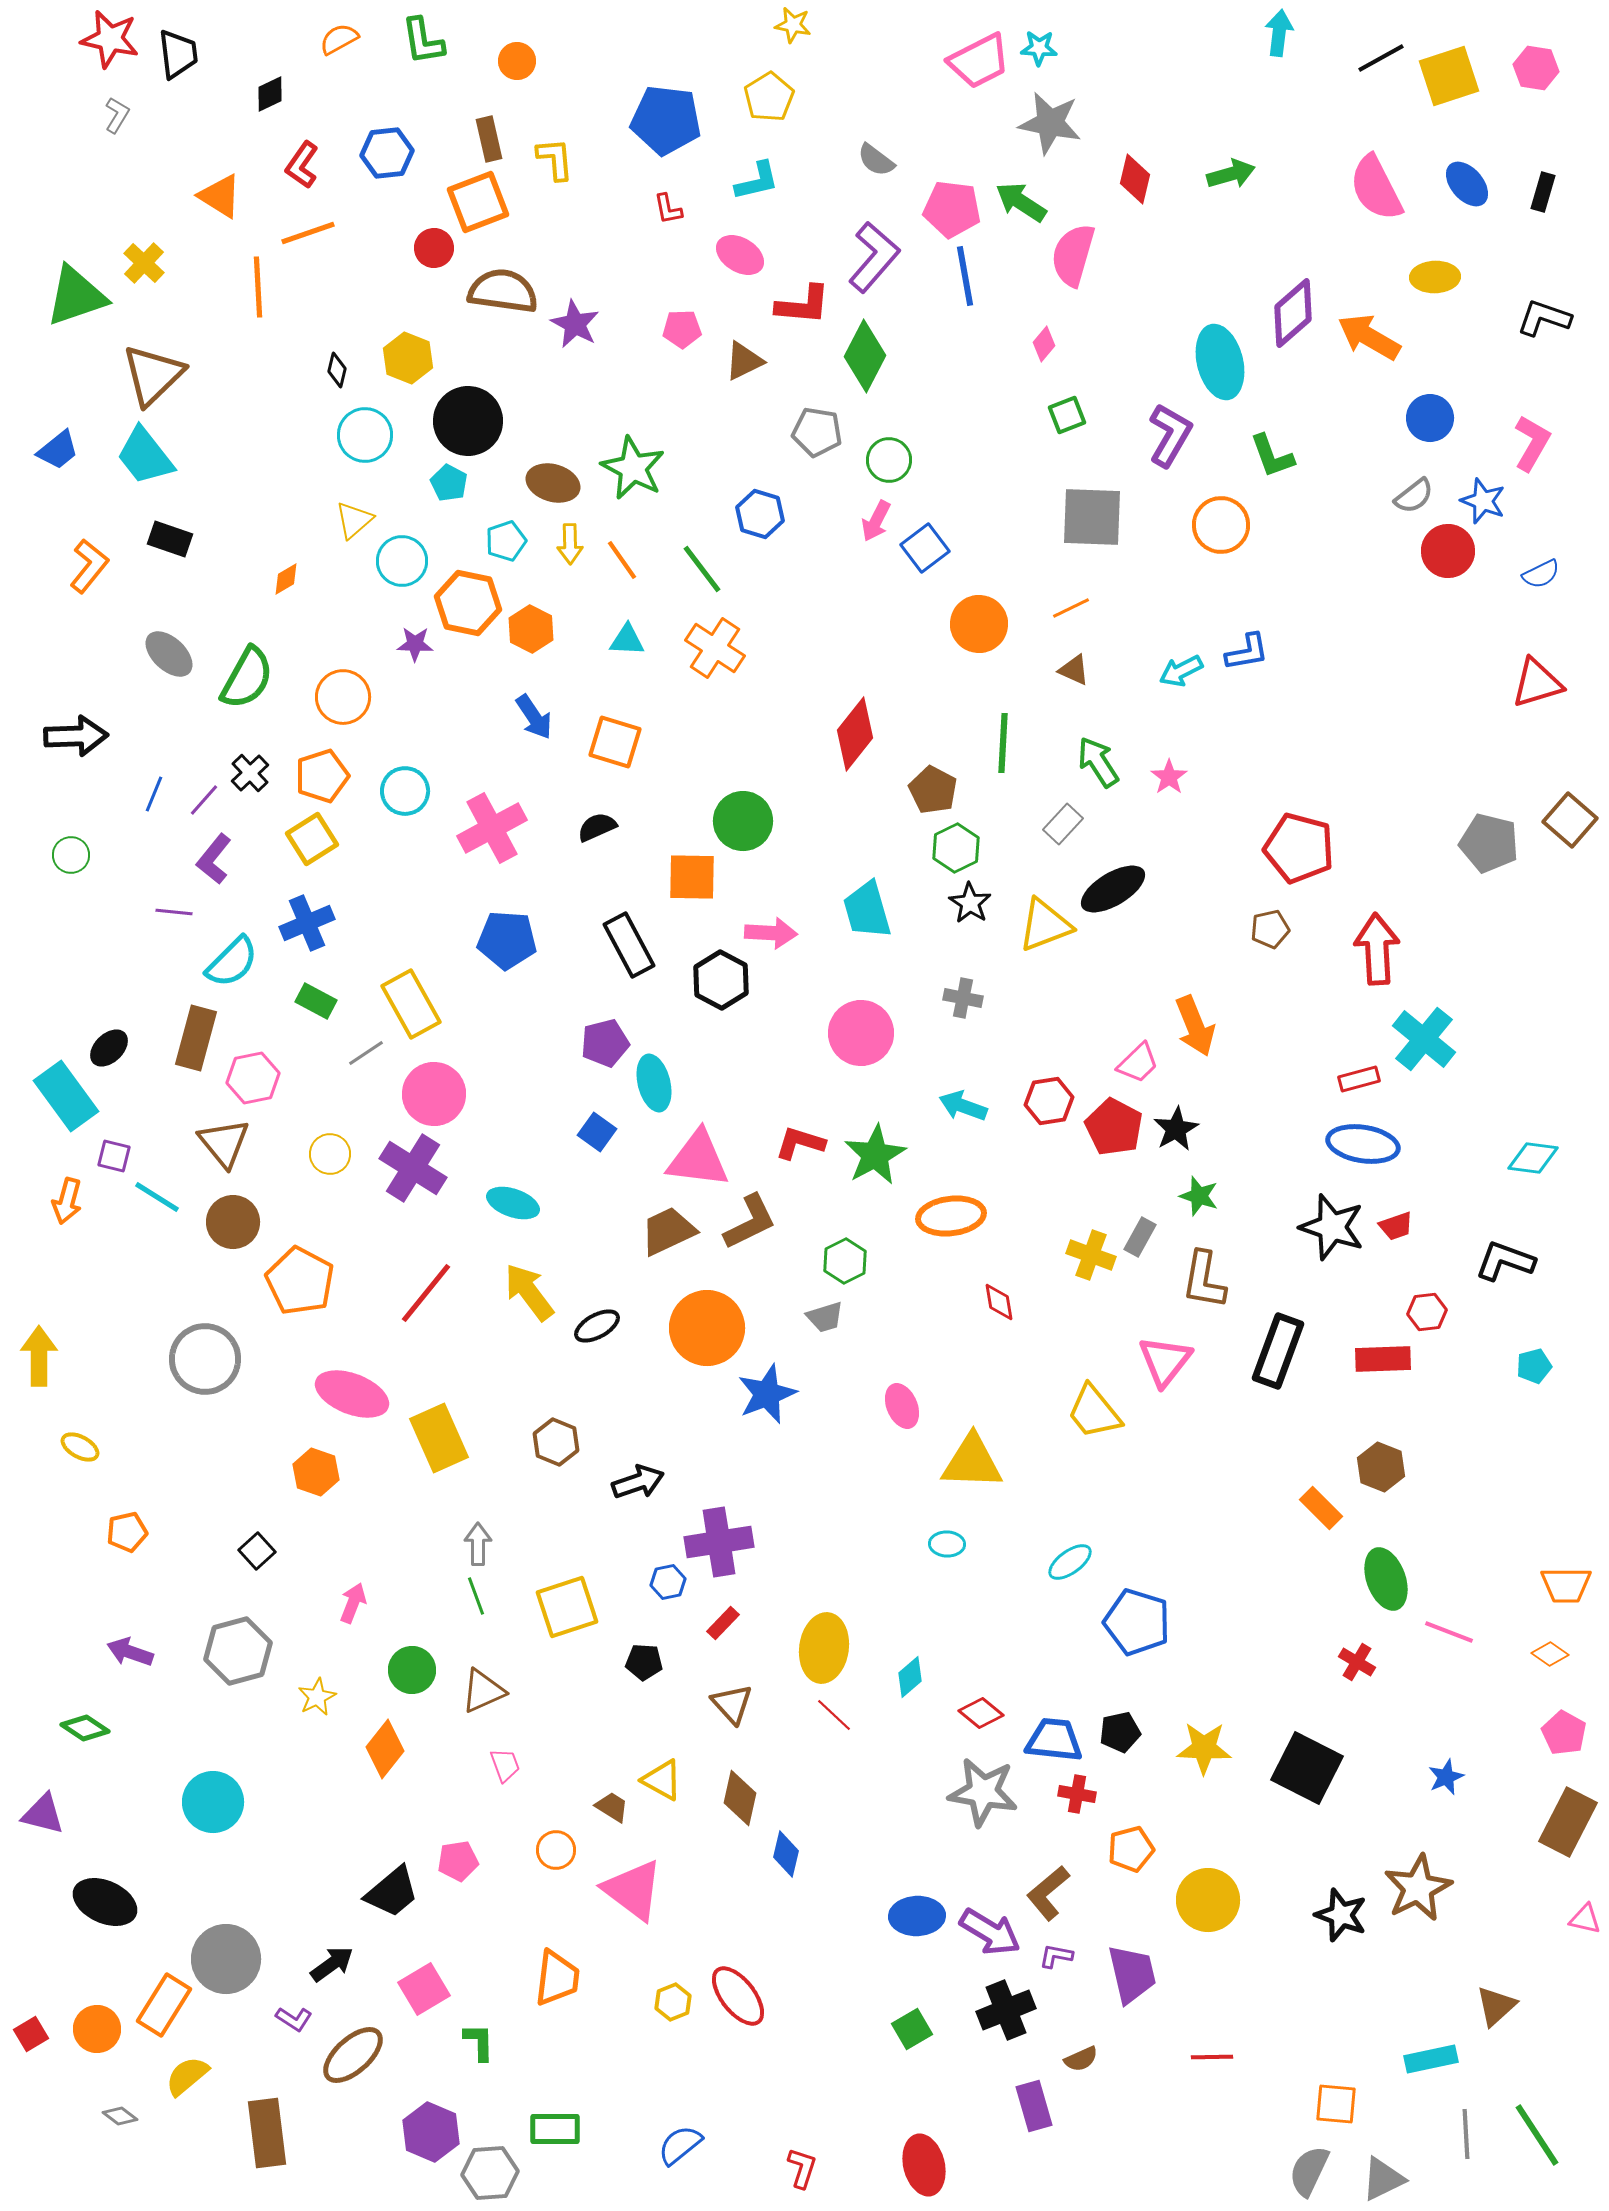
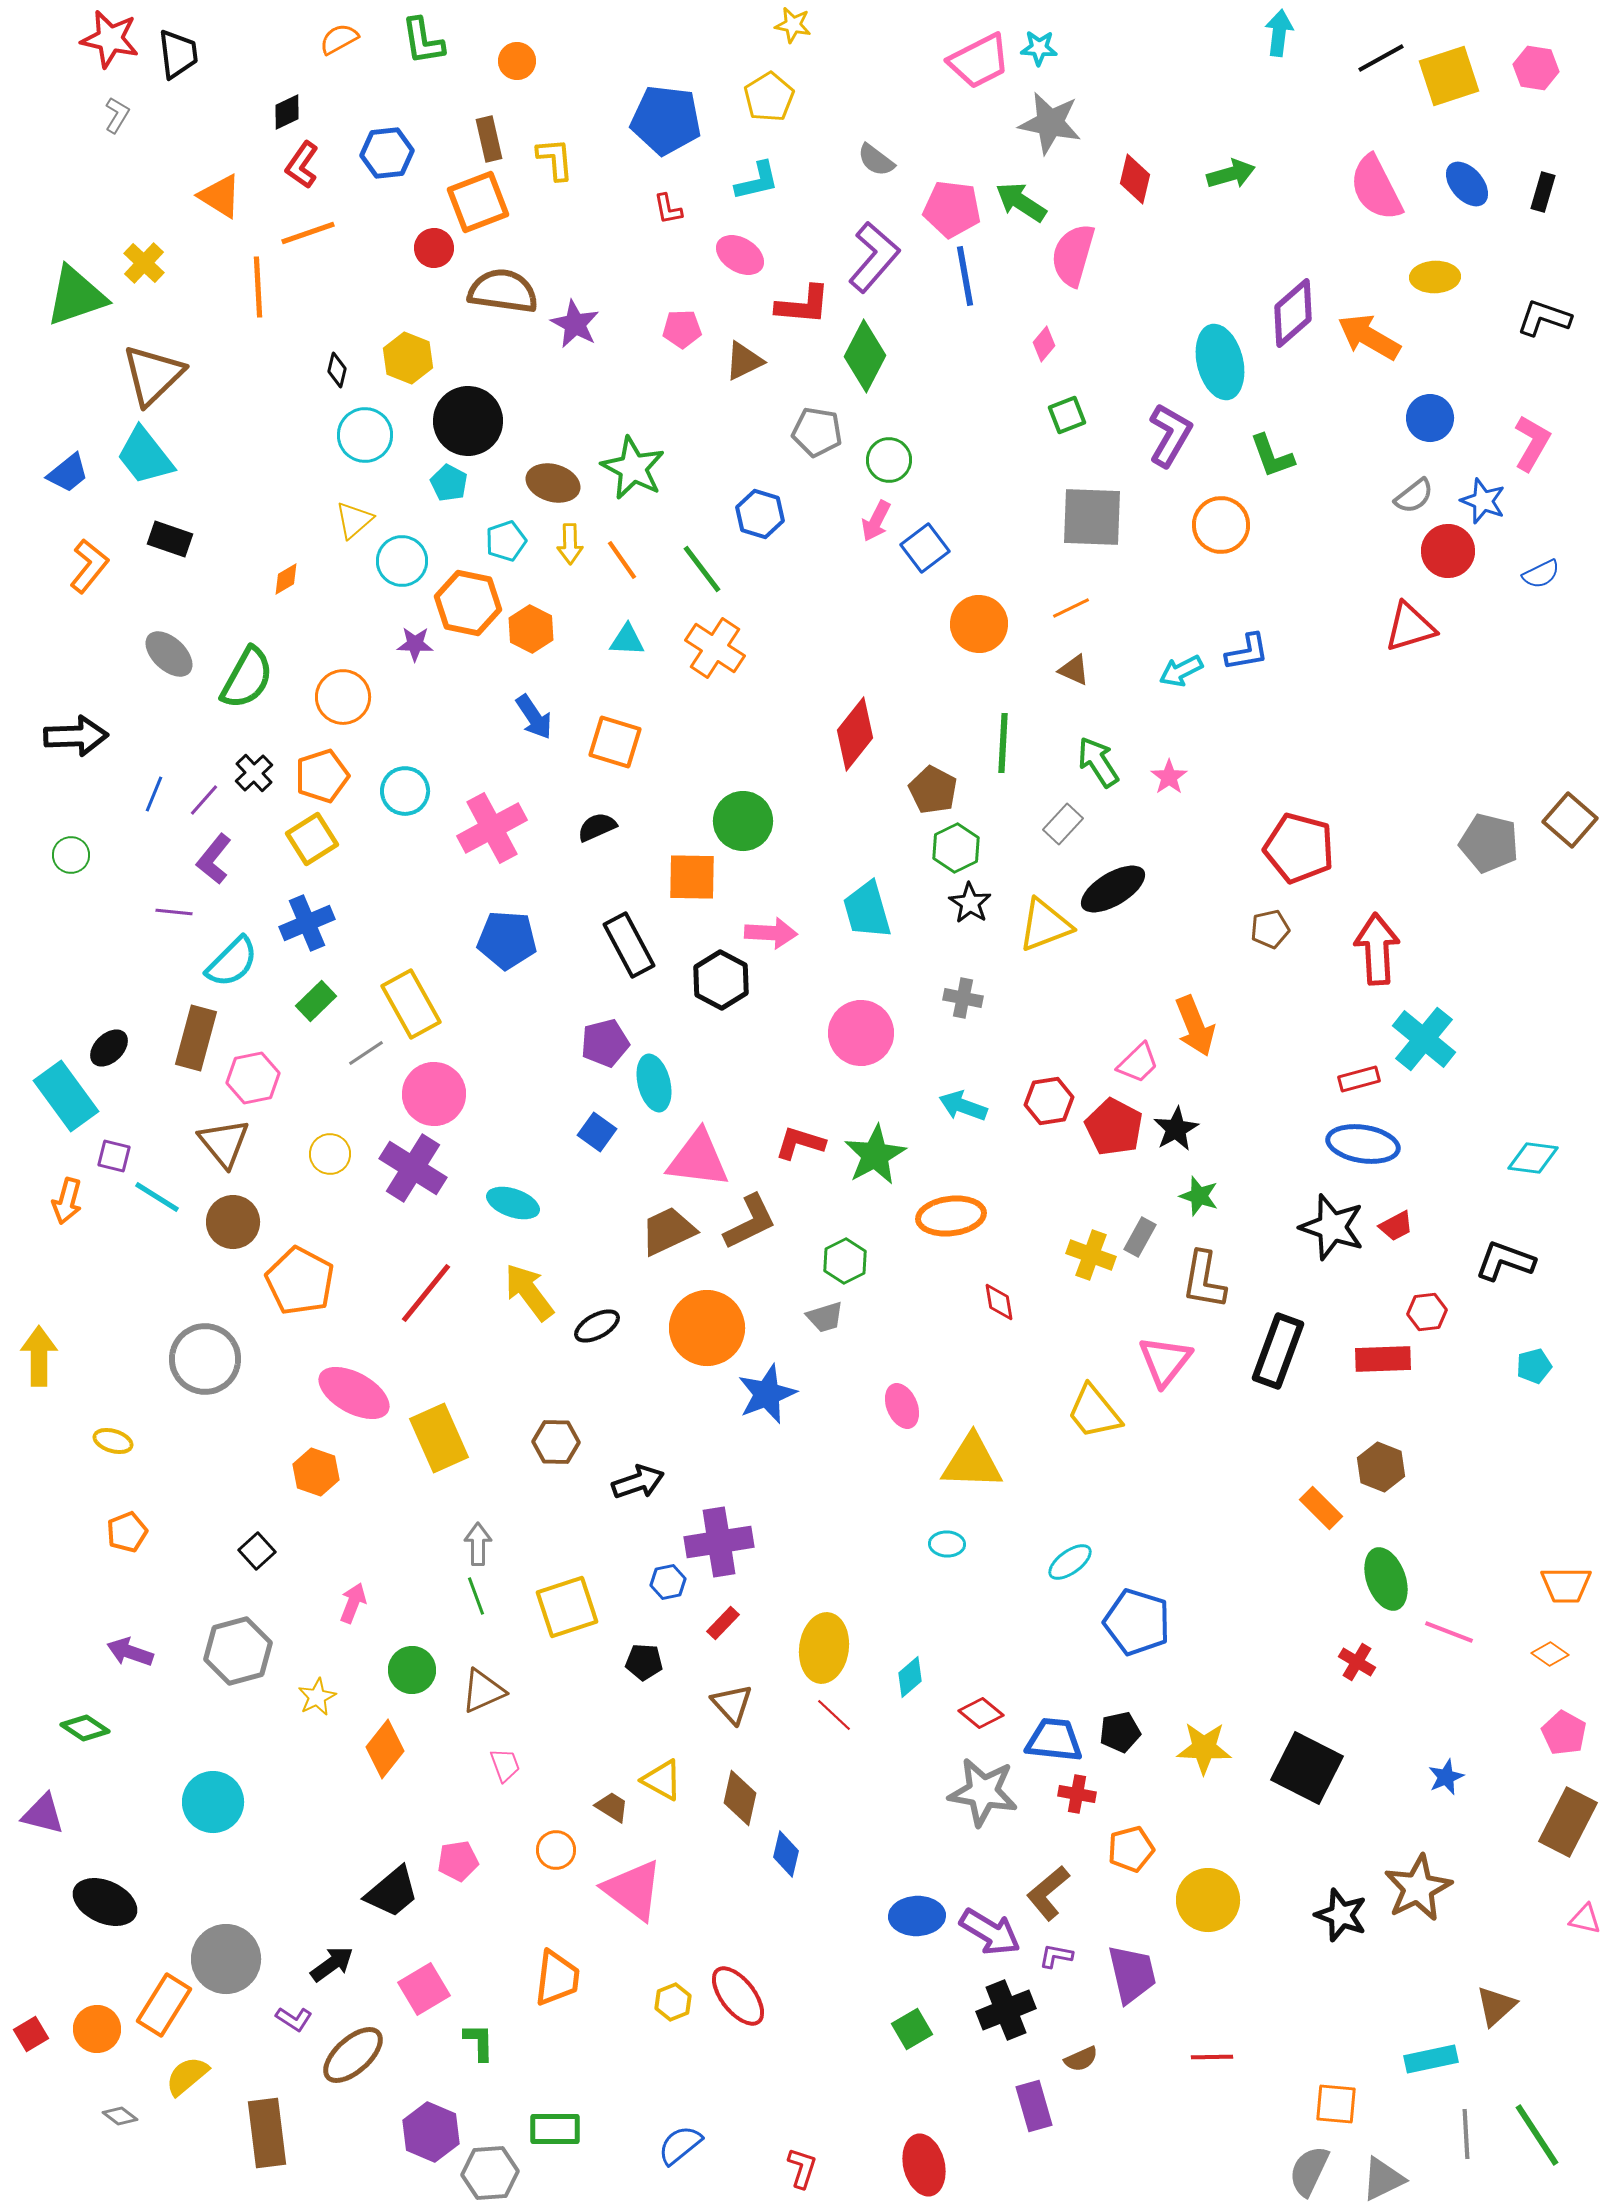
black diamond at (270, 94): moved 17 px right, 18 px down
blue trapezoid at (58, 450): moved 10 px right, 23 px down
red triangle at (1537, 683): moved 127 px left, 56 px up
black cross at (250, 773): moved 4 px right
green rectangle at (316, 1001): rotated 72 degrees counterclockwise
red trapezoid at (1396, 1226): rotated 9 degrees counterclockwise
pink ellipse at (352, 1394): moved 2 px right, 1 px up; rotated 8 degrees clockwise
brown hexagon at (556, 1442): rotated 21 degrees counterclockwise
yellow ellipse at (80, 1447): moved 33 px right, 6 px up; rotated 12 degrees counterclockwise
orange pentagon at (127, 1532): rotated 9 degrees counterclockwise
